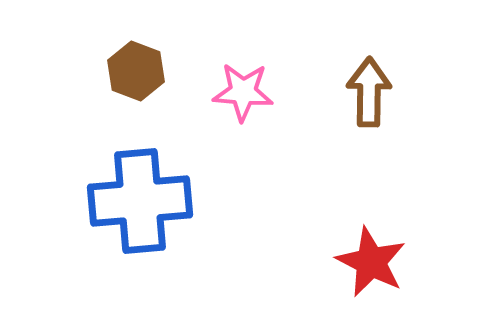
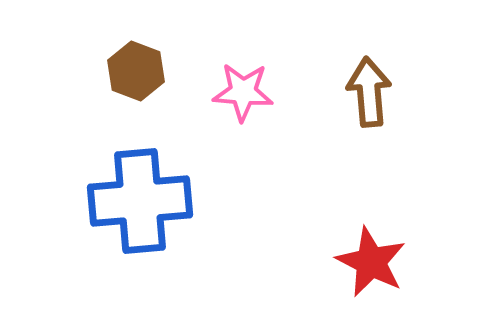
brown arrow: rotated 6 degrees counterclockwise
